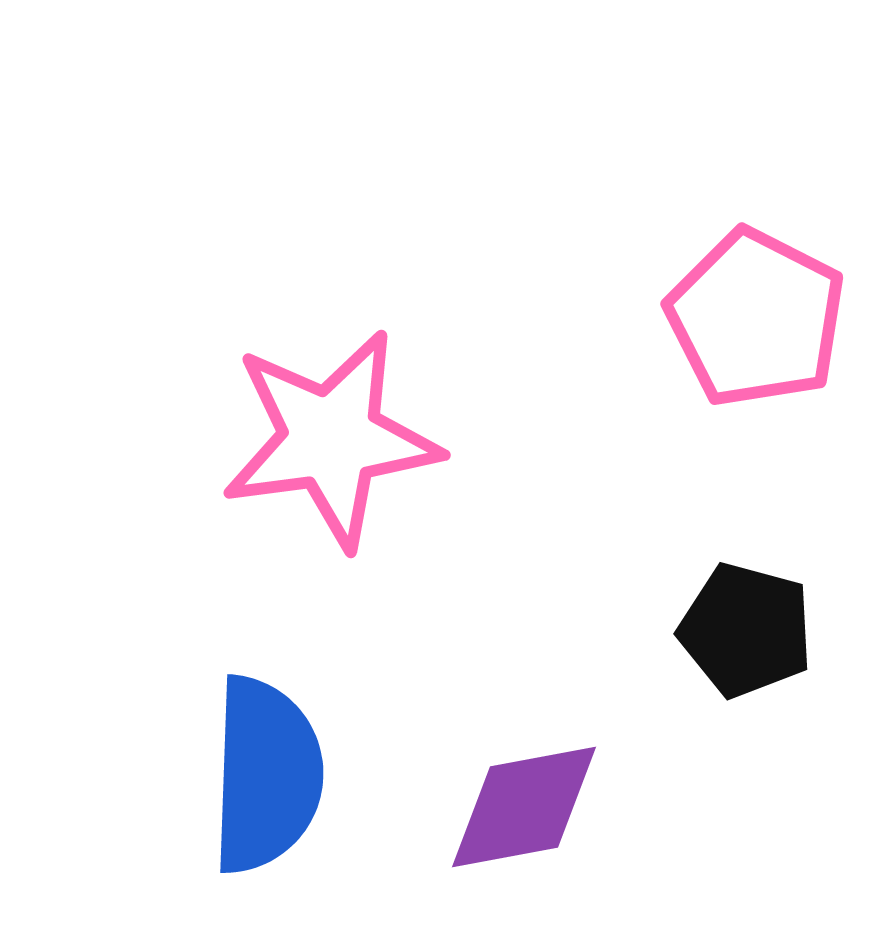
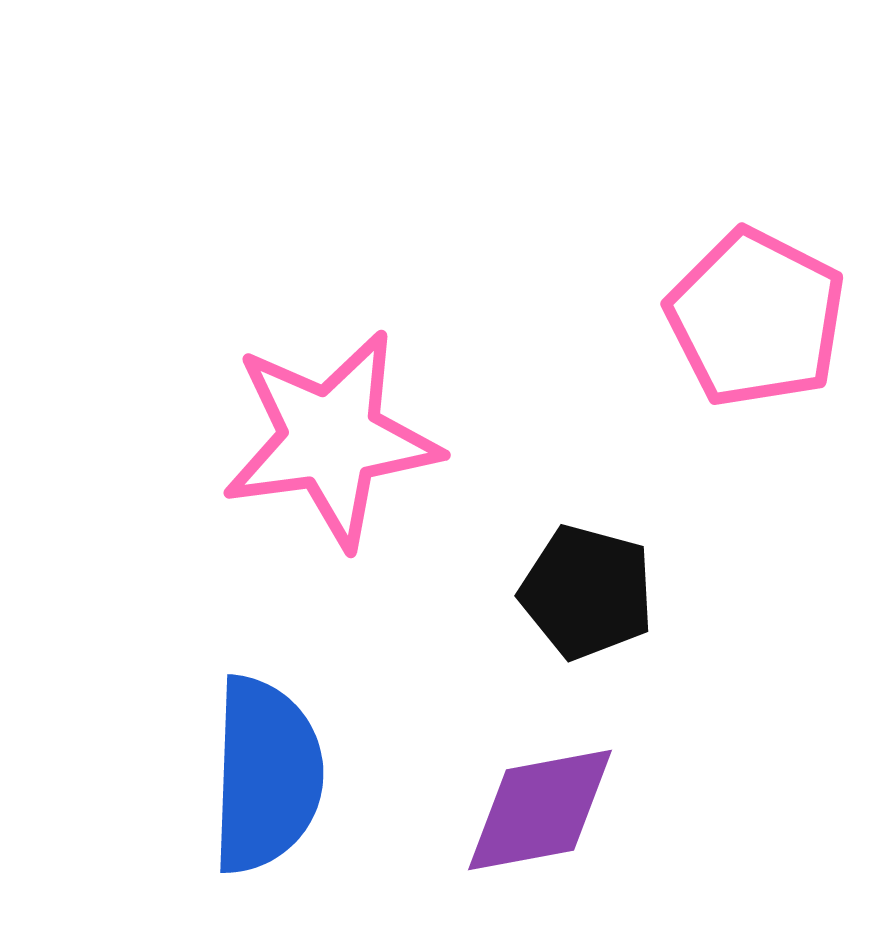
black pentagon: moved 159 px left, 38 px up
purple diamond: moved 16 px right, 3 px down
